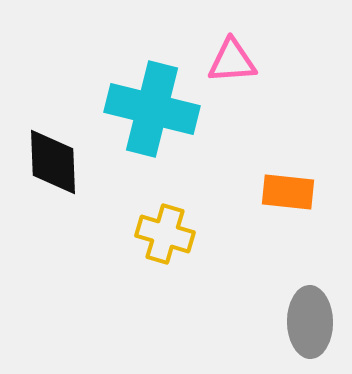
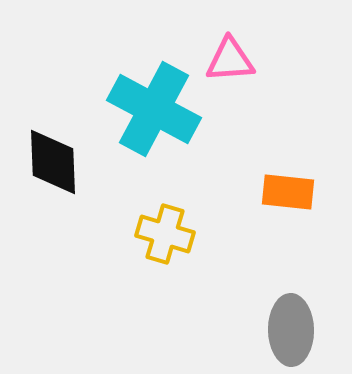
pink triangle: moved 2 px left, 1 px up
cyan cross: moved 2 px right; rotated 14 degrees clockwise
gray ellipse: moved 19 px left, 8 px down
